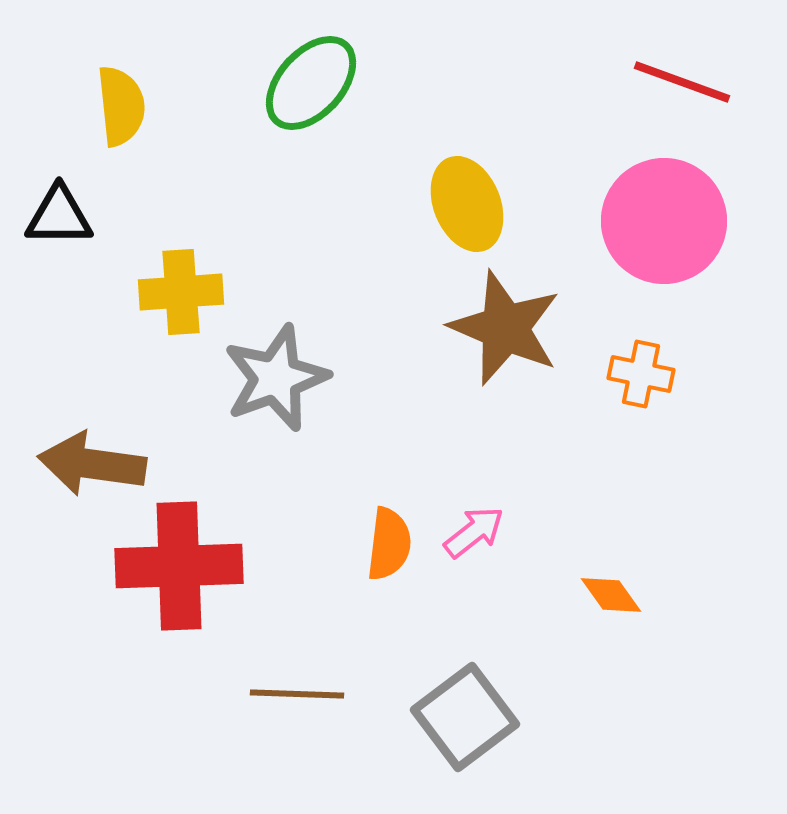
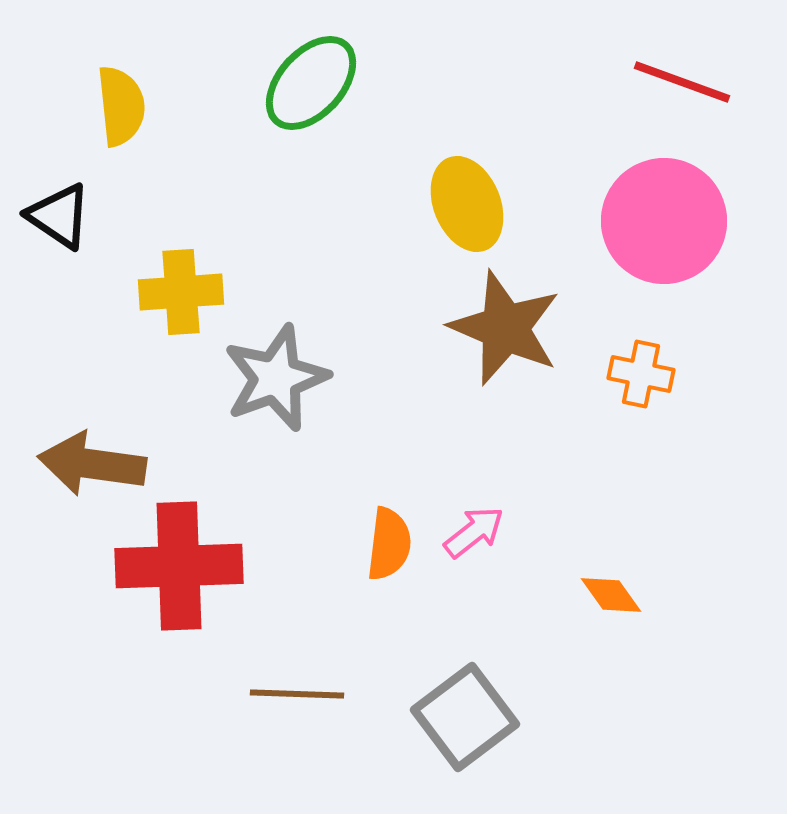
black triangle: rotated 34 degrees clockwise
